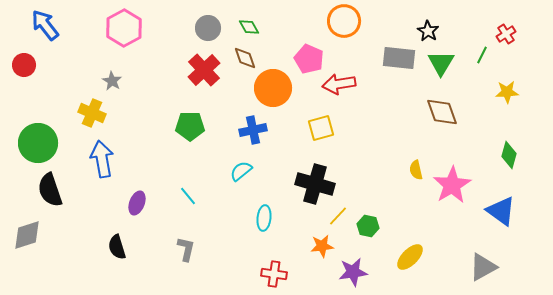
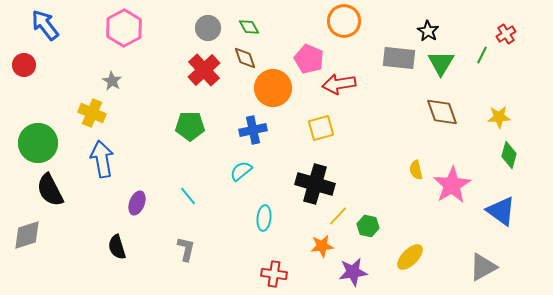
yellow star at (507, 92): moved 8 px left, 25 px down
black semicircle at (50, 190): rotated 8 degrees counterclockwise
